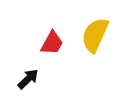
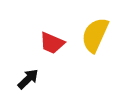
red trapezoid: rotated 84 degrees clockwise
